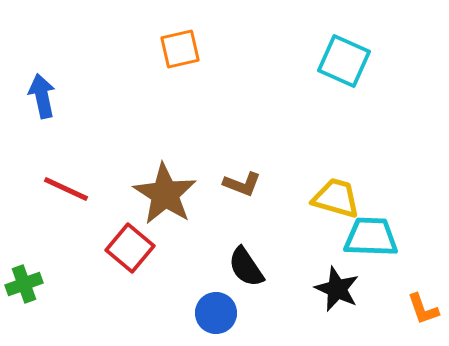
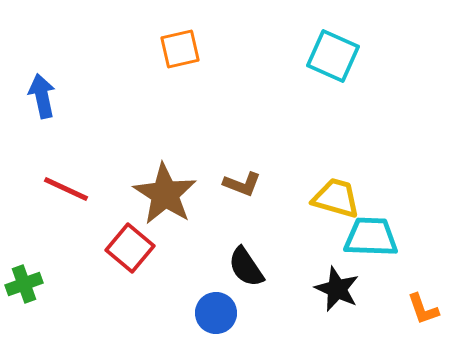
cyan square: moved 11 px left, 5 px up
